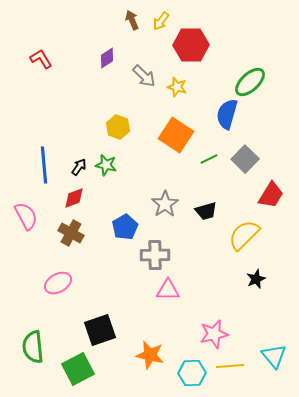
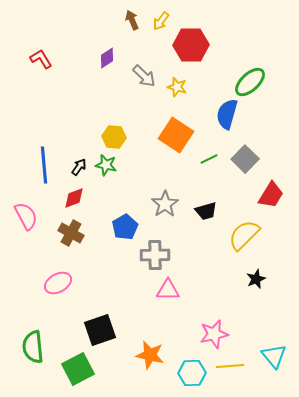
yellow hexagon: moved 4 px left, 10 px down; rotated 15 degrees counterclockwise
